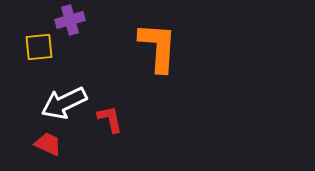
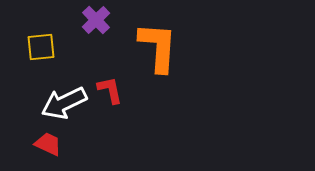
purple cross: moved 26 px right; rotated 28 degrees counterclockwise
yellow square: moved 2 px right
red L-shape: moved 29 px up
